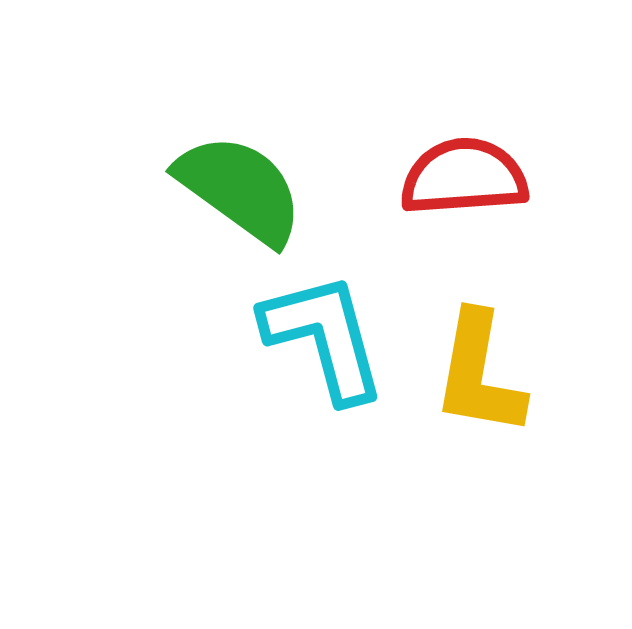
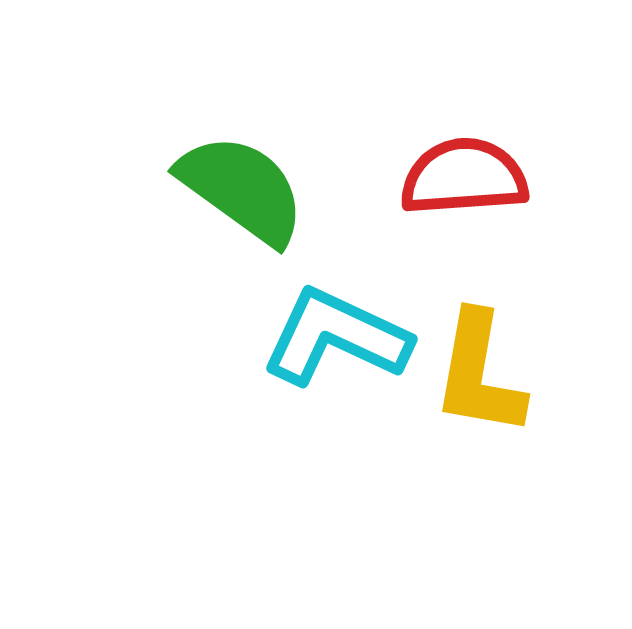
green semicircle: moved 2 px right
cyan L-shape: moved 12 px right; rotated 50 degrees counterclockwise
